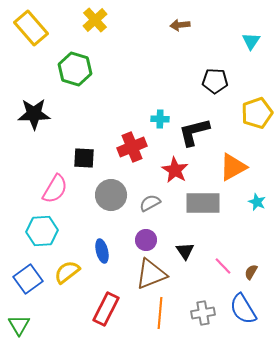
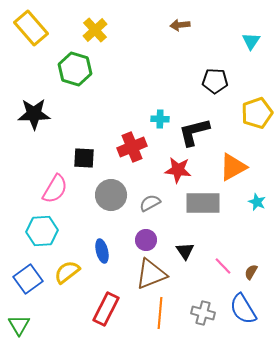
yellow cross: moved 10 px down
red star: moved 3 px right; rotated 24 degrees counterclockwise
gray cross: rotated 25 degrees clockwise
